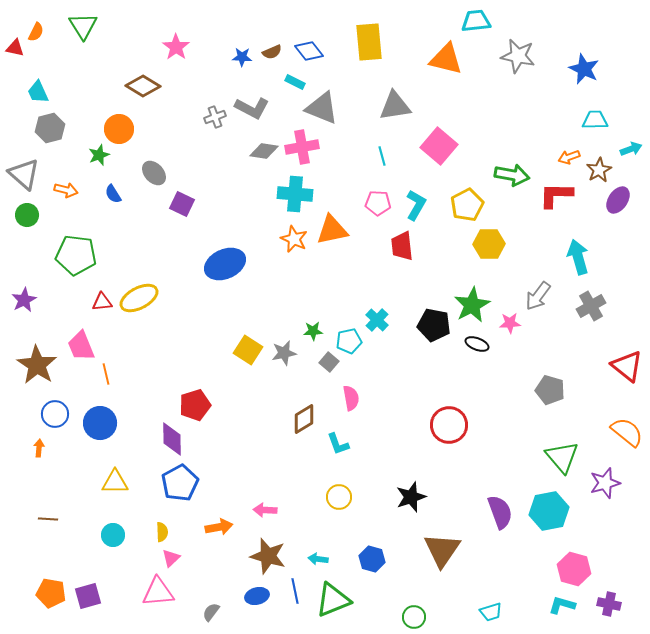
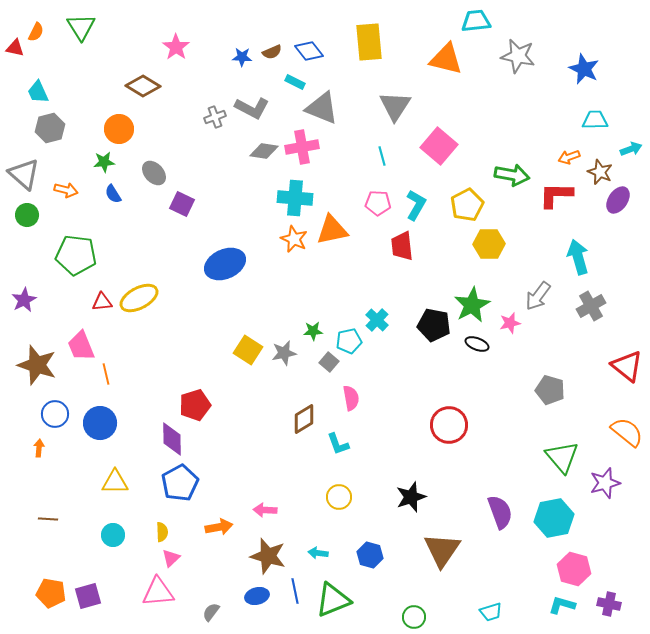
green triangle at (83, 26): moved 2 px left, 1 px down
gray triangle at (395, 106): rotated 48 degrees counterclockwise
green star at (99, 155): moved 5 px right, 7 px down; rotated 15 degrees clockwise
brown star at (599, 170): moved 1 px right, 2 px down; rotated 20 degrees counterclockwise
cyan cross at (295, 194): moved 4 px down
pink star at (510, 323): rotated 10 degrees counterclockwise
brown star at (37, 365): rotated 15 degrees counterclockwise
cyan hexagon at (549, 511): moved 5 px right, 7 px down
cyan arrow at (318, 559): moved 6 px up
blue hexagon at (372, 559): moved 2 px left, 4 px up
